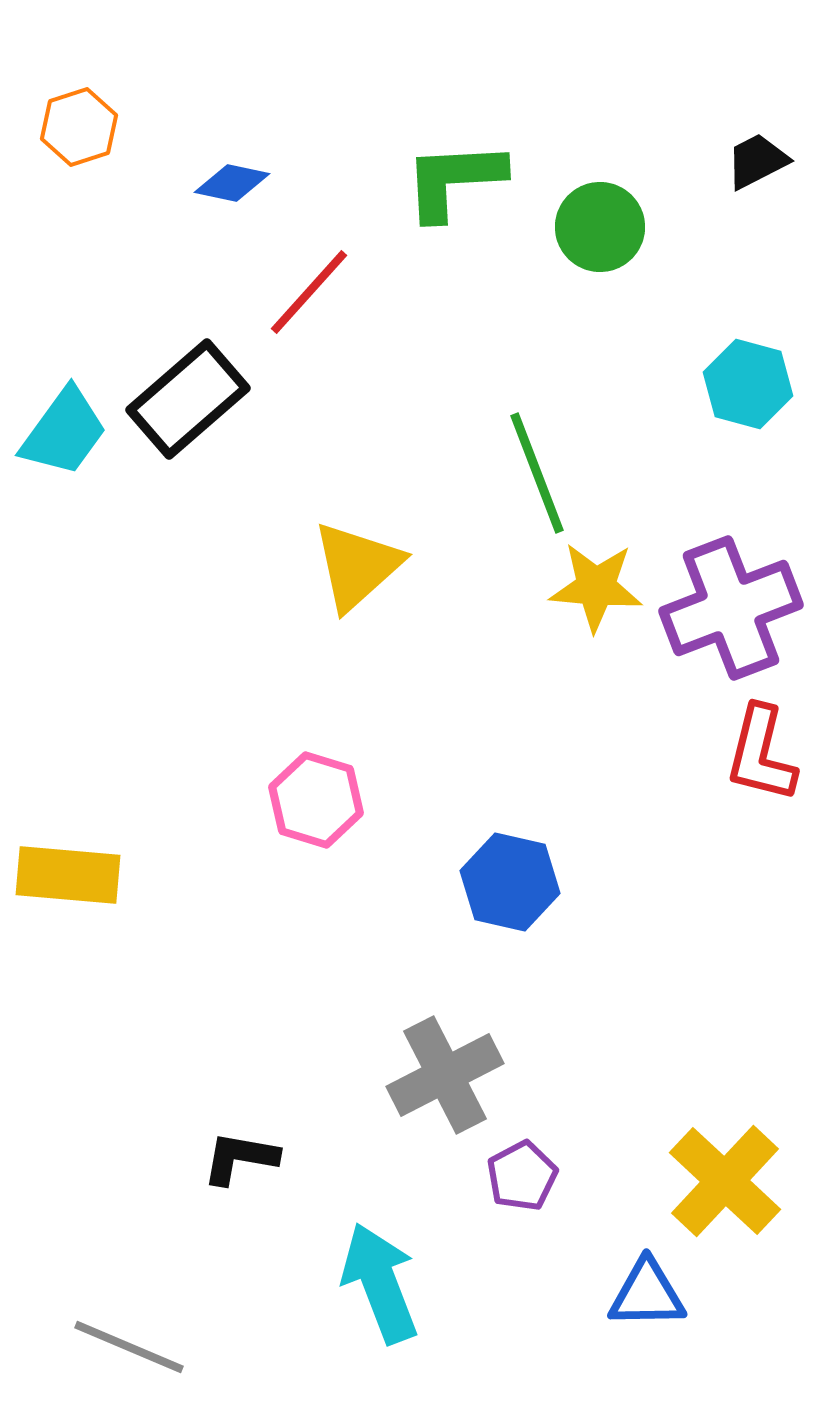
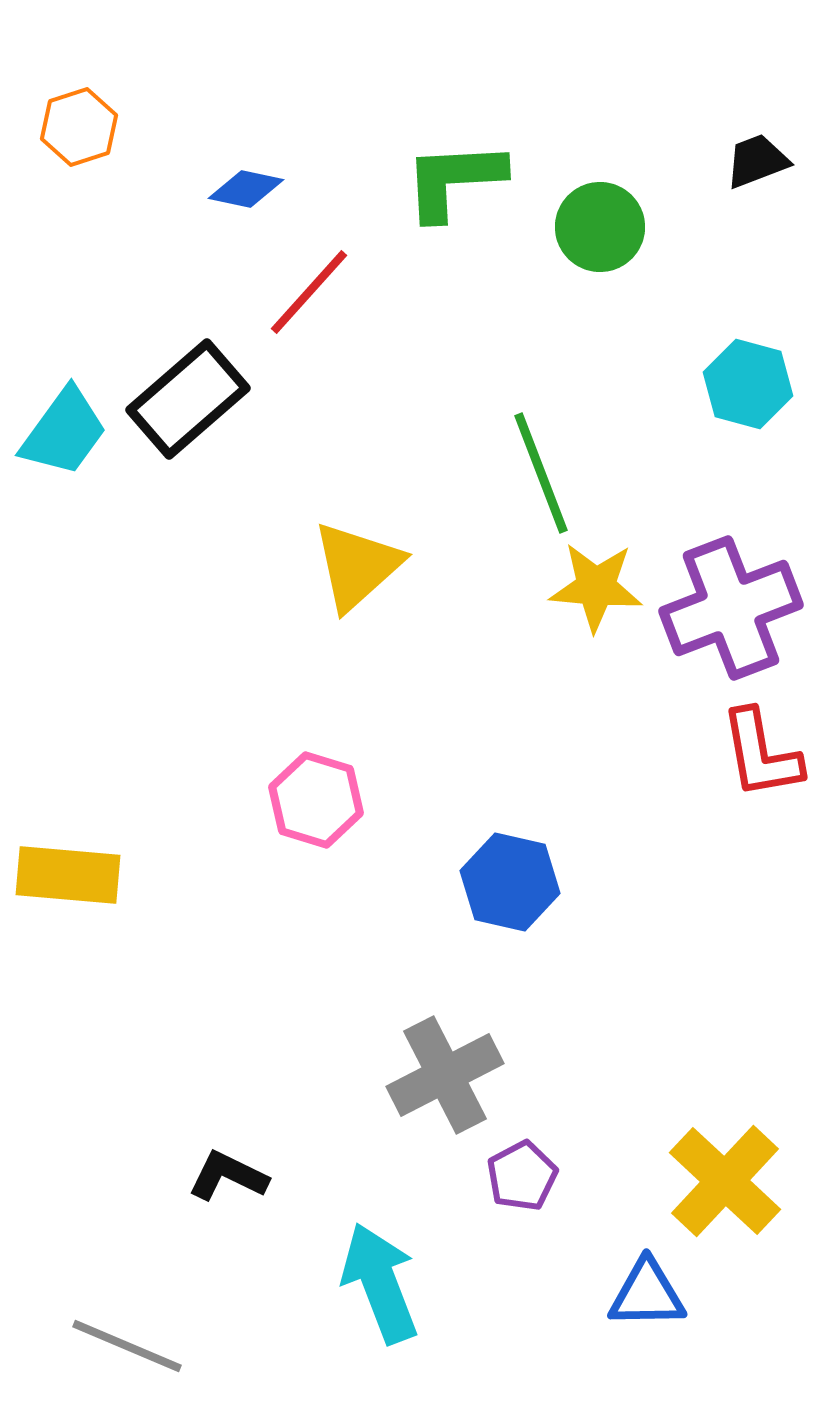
black trapezoid: rotated 6 degrees clockwise
blue diamond: moved 14 px right, 6 px down
green line: moved 4 px right
red L-shape: rotated 24 degrees counterclockwise
black L-shape: moved 12 px left, 18 px down; rotated 16 degrees clockwise
gray line: moved 2 px left, 1 px up
